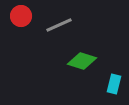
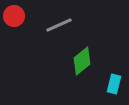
red circle: moved 7 px left
green diamond: rotated 56 degrees counterclockwise
